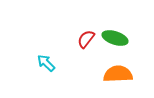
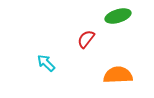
green ellipse: moved 3 px right, 22 px up; rotated 35 degrees counterclockwise
orange semicircle: moved 1 px down
